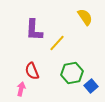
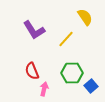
purple L-shape: rotated 35 degrees counterclockwise
yellow line: moved 9 px right, 4 px up
green hexagon: rotated 10 degrees clockwise
pink arrow: moved 23 px right
